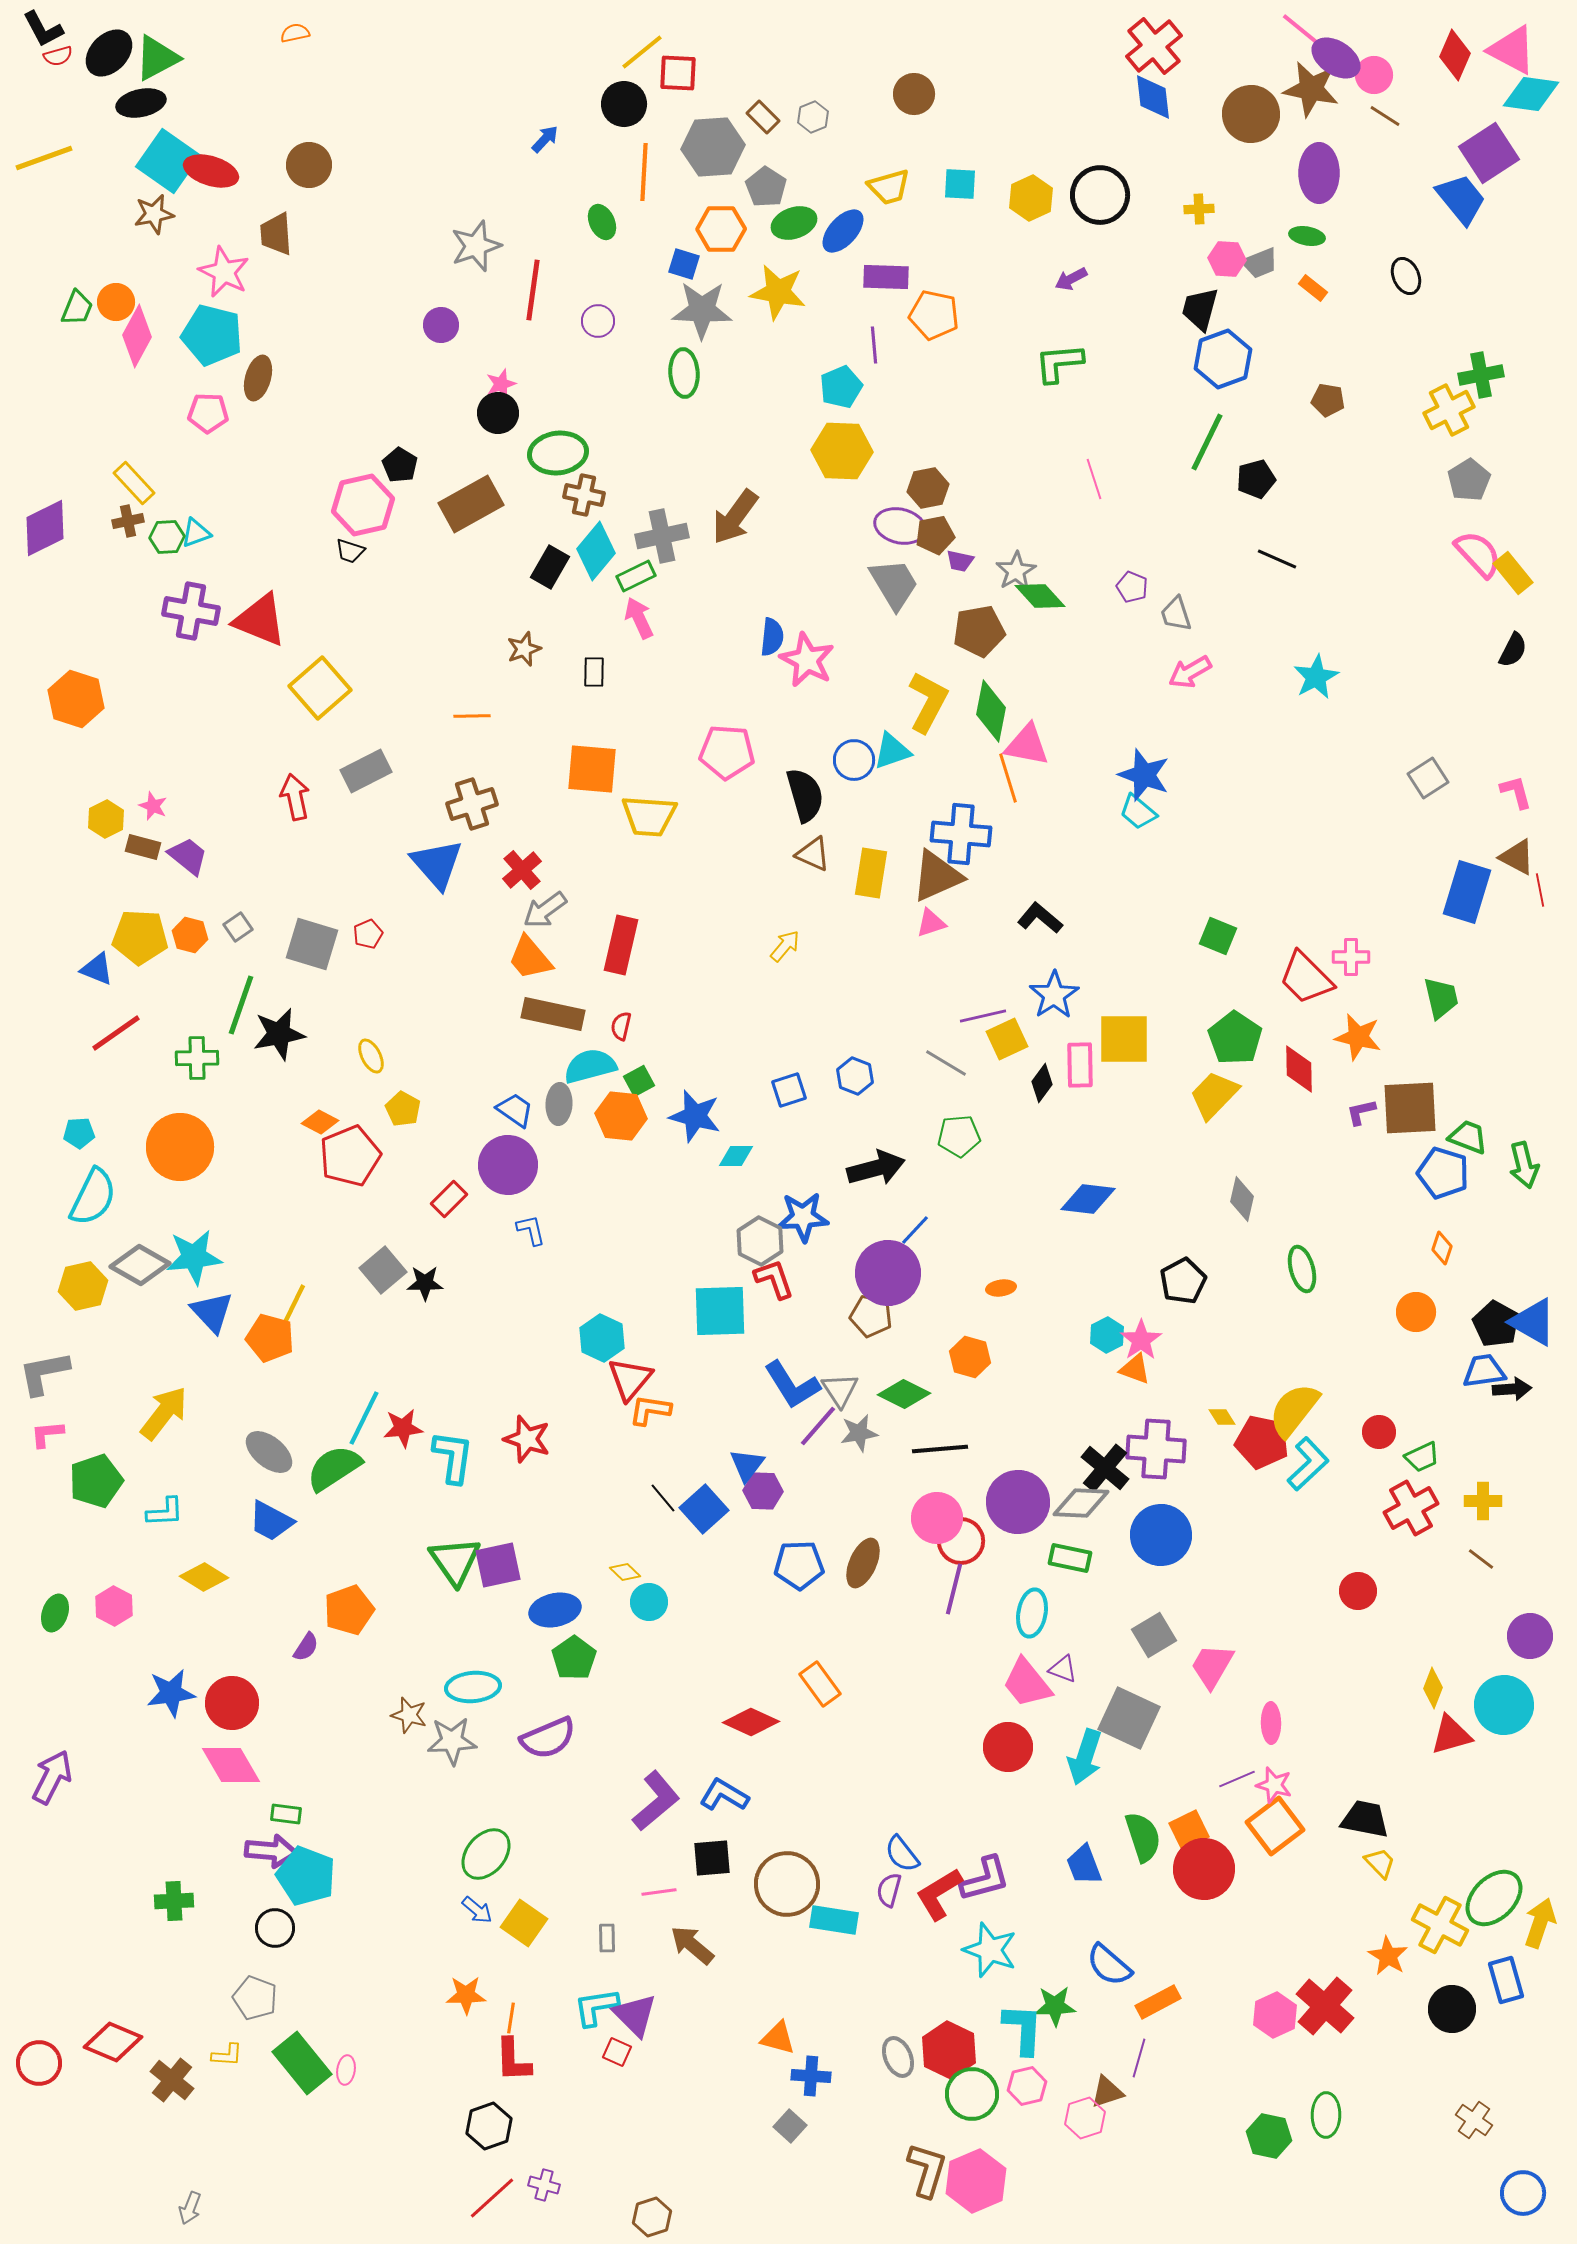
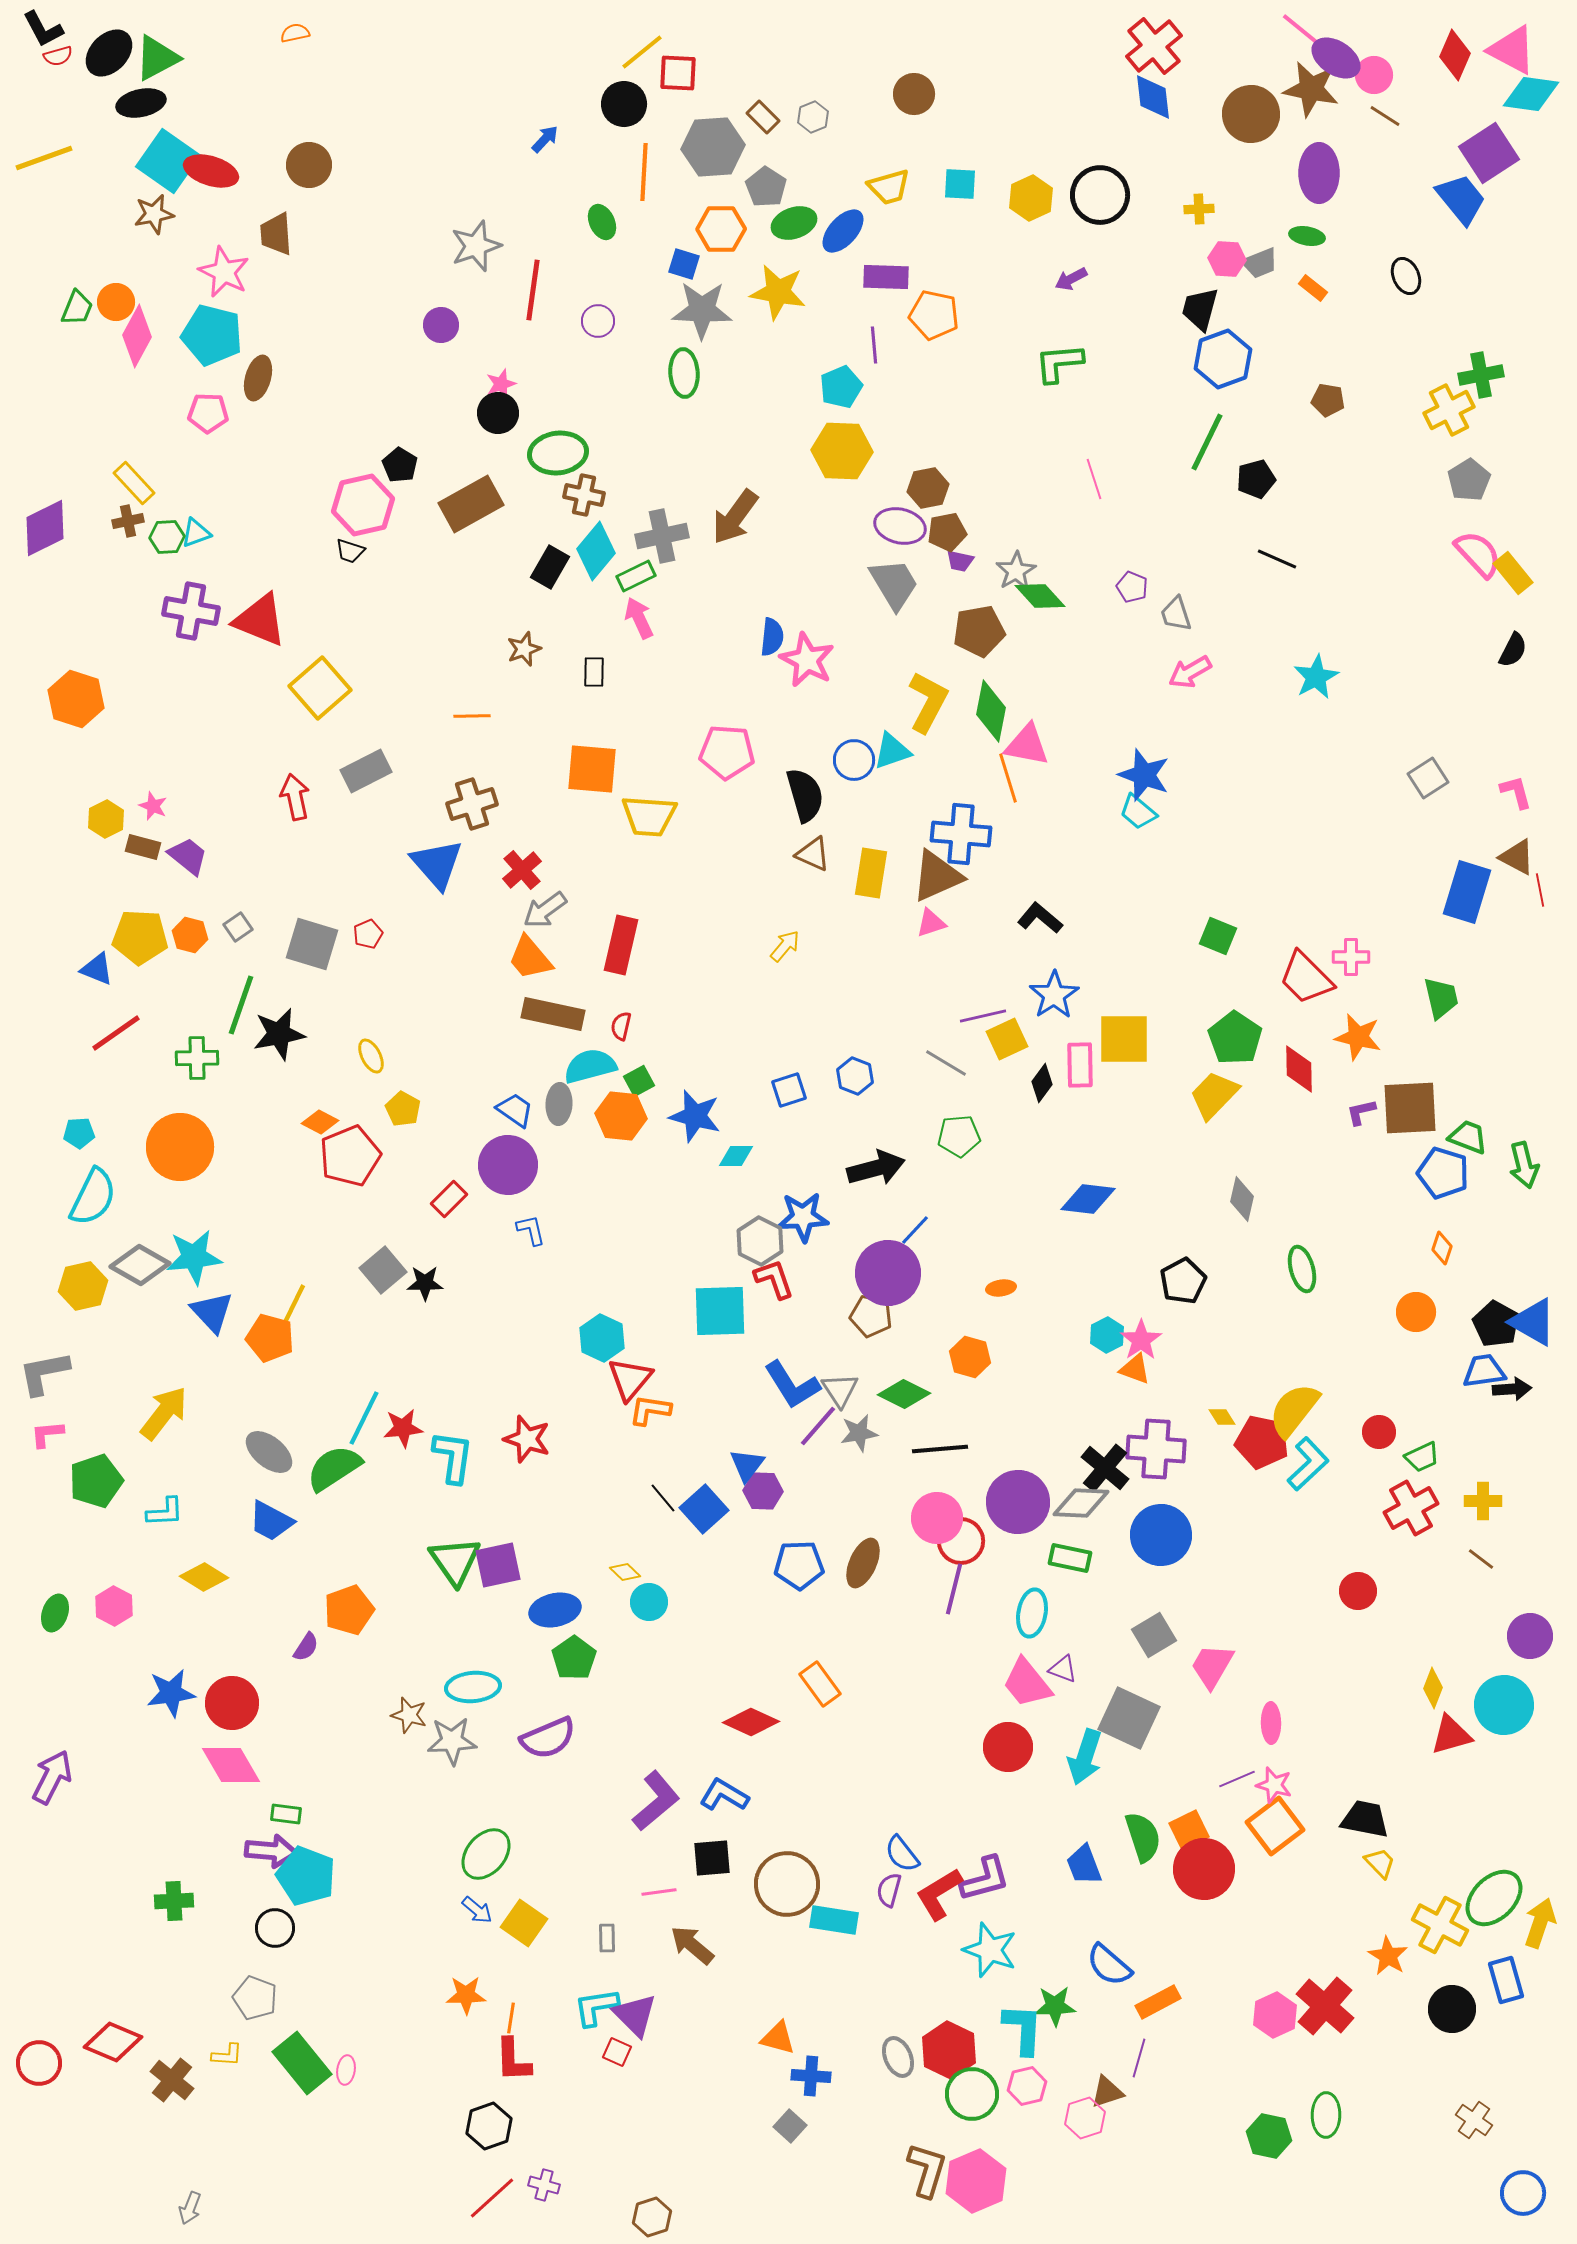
brown pentagon at (935, 535): moved 12 px right, 3 px up
